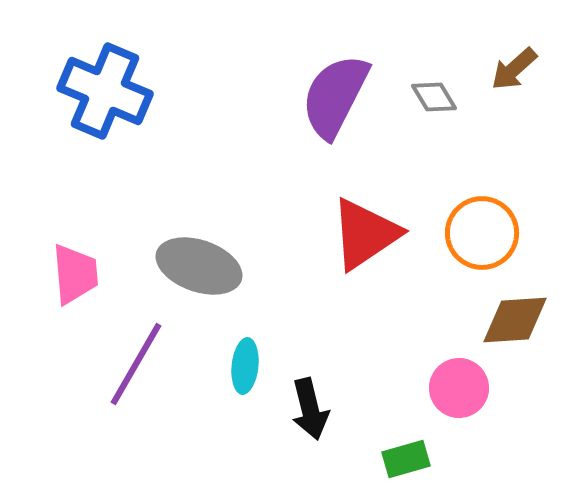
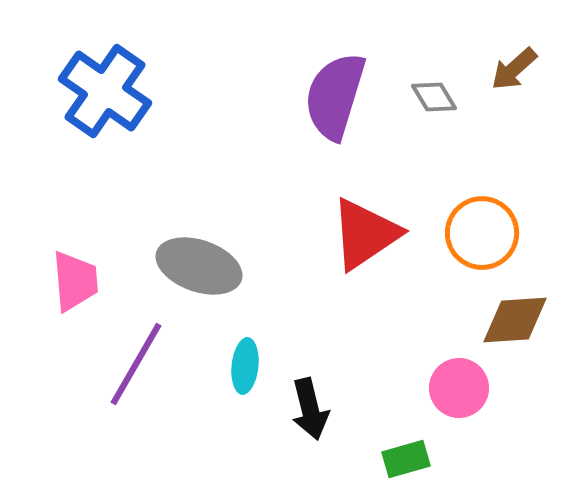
blue cross: rotated 12 degrees clockwise
purple semicircle: rotated 10 degrees counterclockwise
pink trapezoid: moved 7 px down
